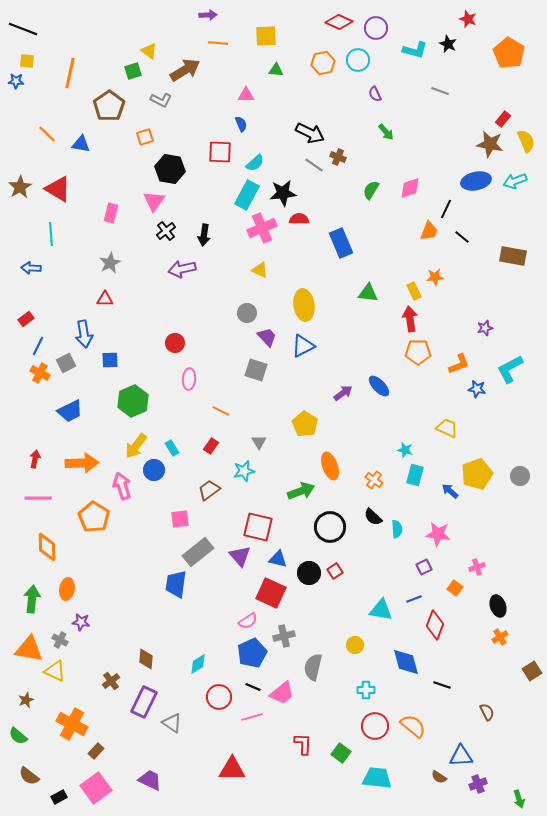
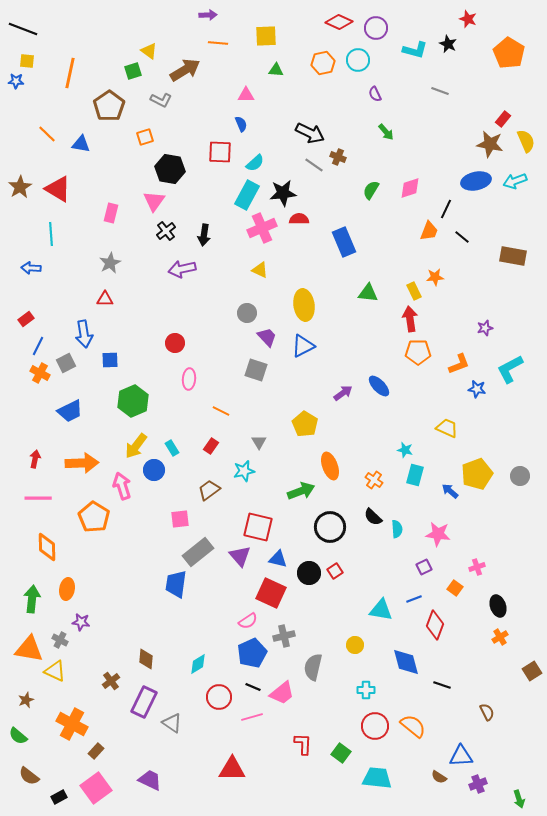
blue rectangle at (341, 243): moved 3 px right, 1 px up
